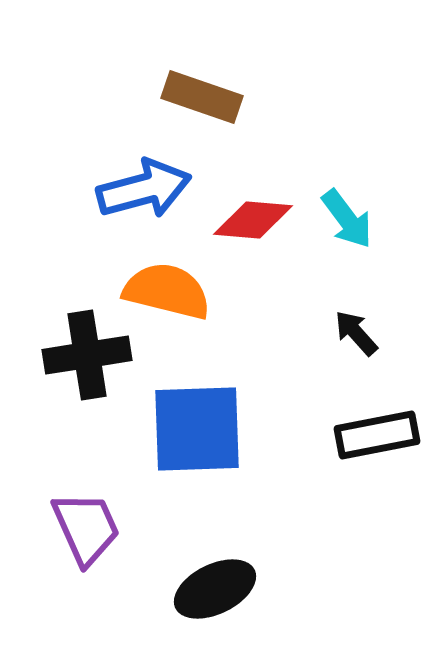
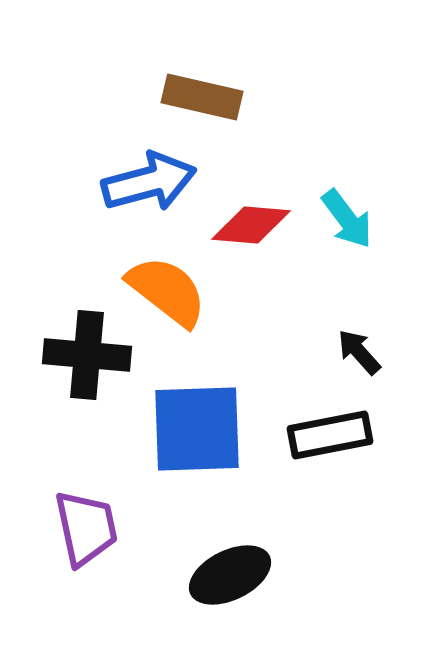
brown rectangle: rotated 6 degrees counterclockwise
blue arrow: moved 5 px right, 7 px up
red diamond: moved 2 px left, 5 px down
orange semicircle: rotated 24 degrees clockwise
black arrow: moved 3 px right, 19 px down
black cross: rotated 14 degrees clockwise
black rectangle: moved 47 px left
purple trapezoid: rotated 12 degrees clockwise
black ellipse: moved 15 px right, 14 px up
